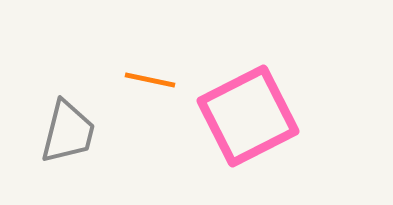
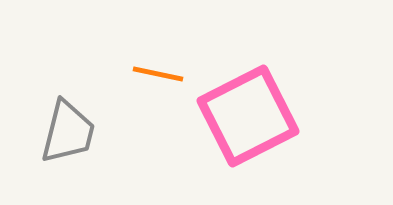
orange line: moved 8 px right, 6 px up
